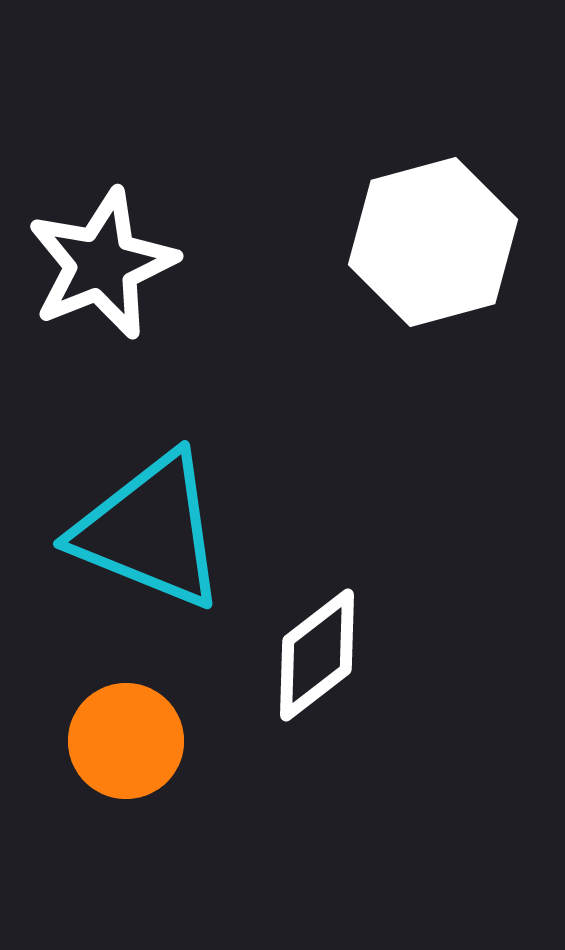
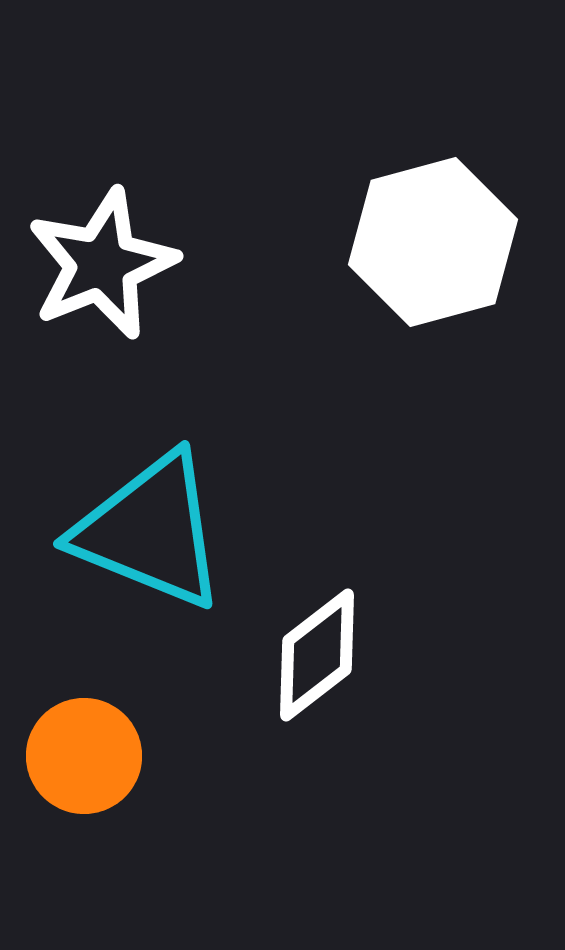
orange circle: moved 42 px left, 15 px down
